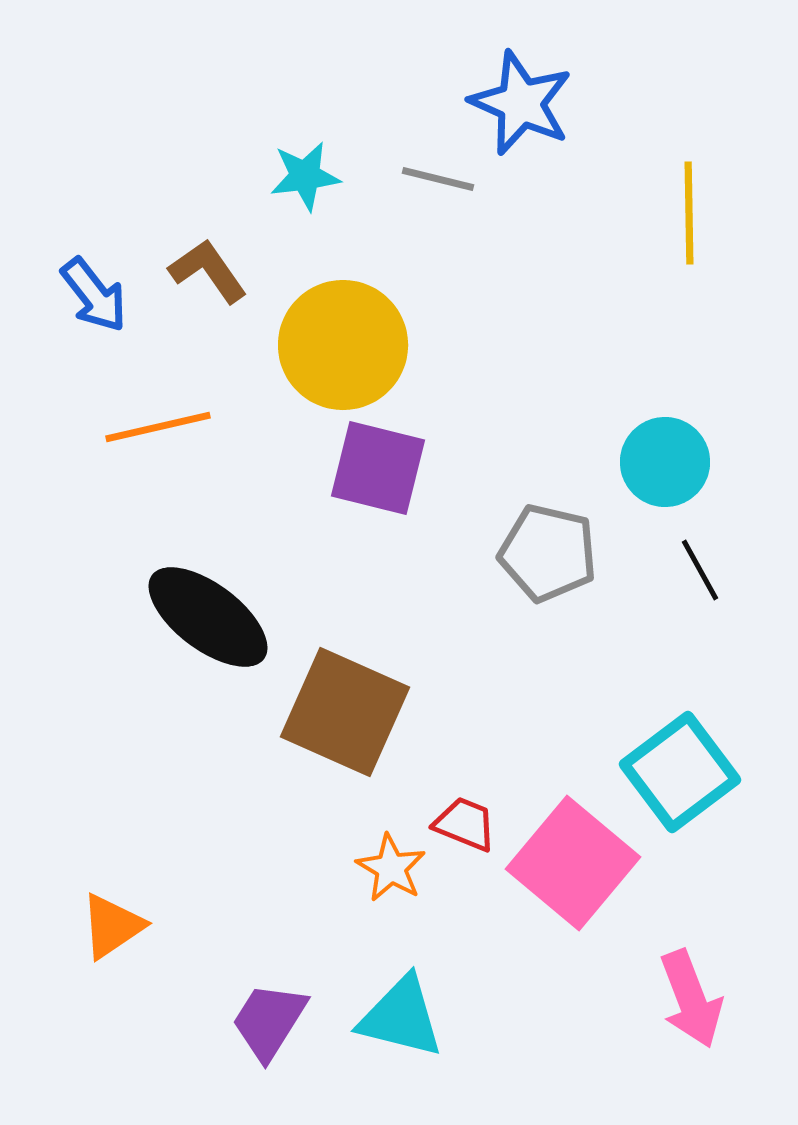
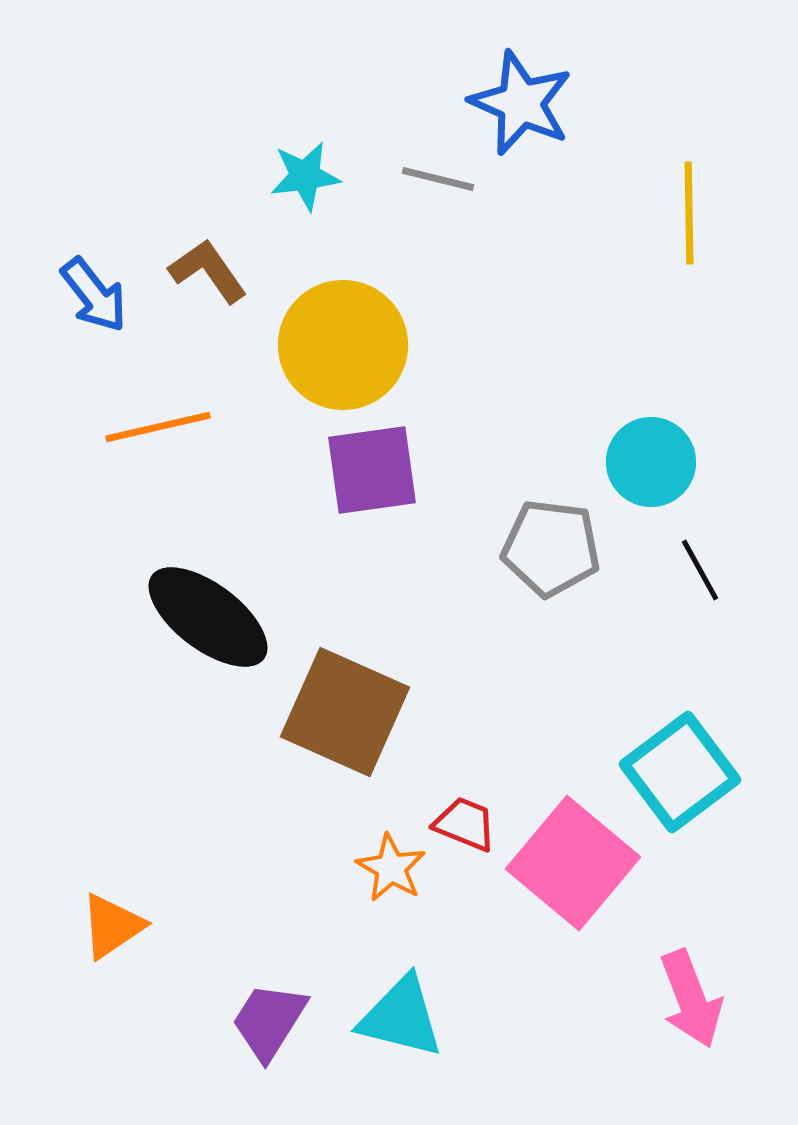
cyan circle: moved 14 px left
purple square: moved 6 px left, 2 px down; rotated 22 degrees counterclockwise
gray pentagon: moved 3 px right, 5 px up; rotated 6 degrees counterclockwise
